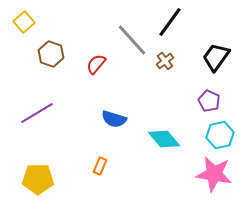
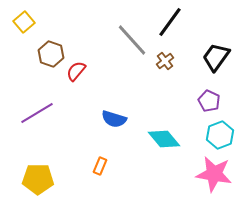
red semicircle: moved 20 px left, 7 px down
cyan hexagon: rotated 8 degrees counterclockwise
